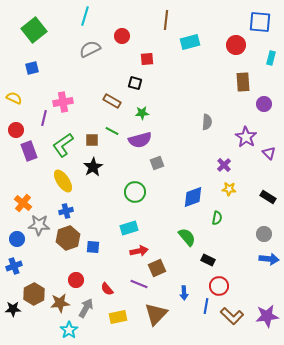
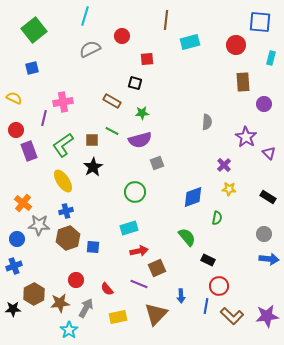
blue arrow at (184, 293): moved 3 px left, 3 px down
